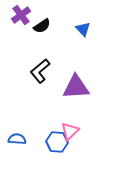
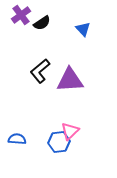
black semicircle: moved 3 px up
purple triangle: moved 6 px left, 7 px up
blue hexagon: moved 2 px right; rotated 10 degrees counterclockwise
